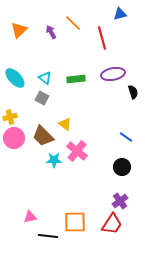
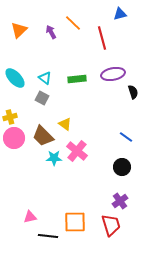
green rectangle: moved 1 px right
cyan star: moved 2 px up
red trapezoid: moved 1 px left, 1 px down; rotated 50 degrees counterclockwise
